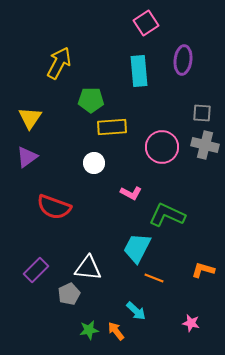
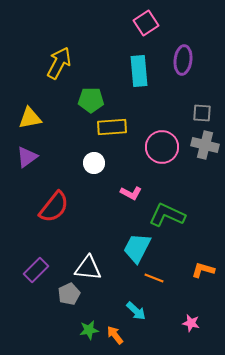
yellow triangle: rotated 45 degrees clockwise
red semicircle: rotated 72 degrees counterclockwise
orange arrow: moved 1 px left, 4 px down
